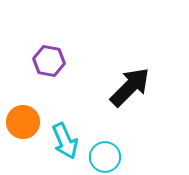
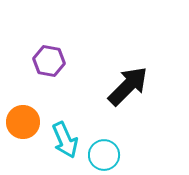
black arrow: moved 2 px left, 1 px up
cyan arrow: moved 1 px up
cyan circle: moved 1 px left, 2 px up
